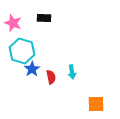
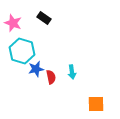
black rectangle: rotated 32 degrees clockwise
blue star: moved 4 px right; rotated 21 degrees clockwise
